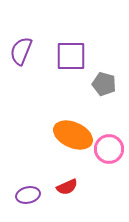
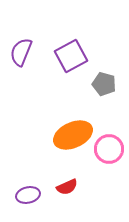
purple semicircle: moved 1 px down
purple square: rotated 28 degrees counterclockwise
orange ellipse: rotated 48 degrees counterclockwise
